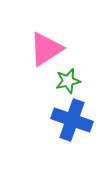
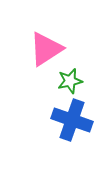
green star: moved 2 px right
